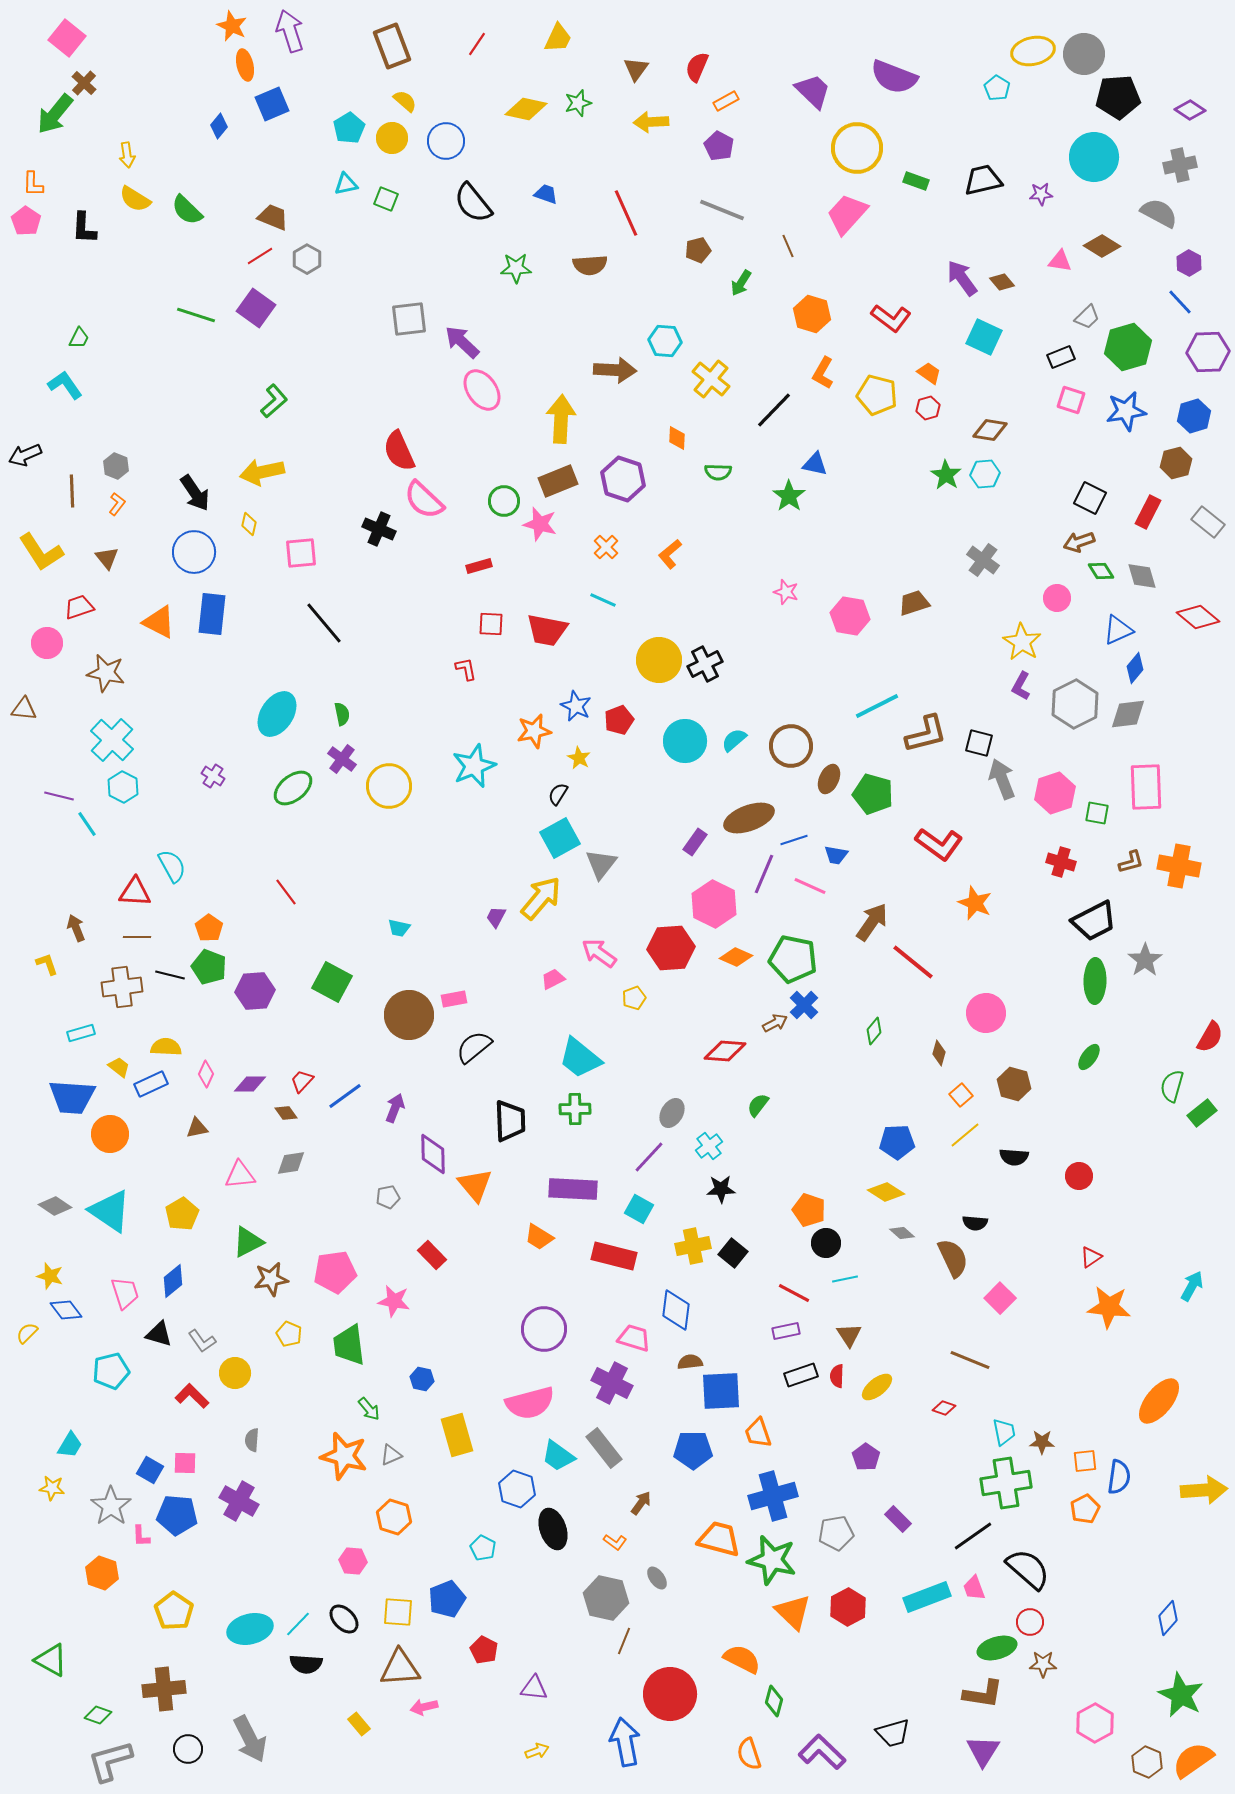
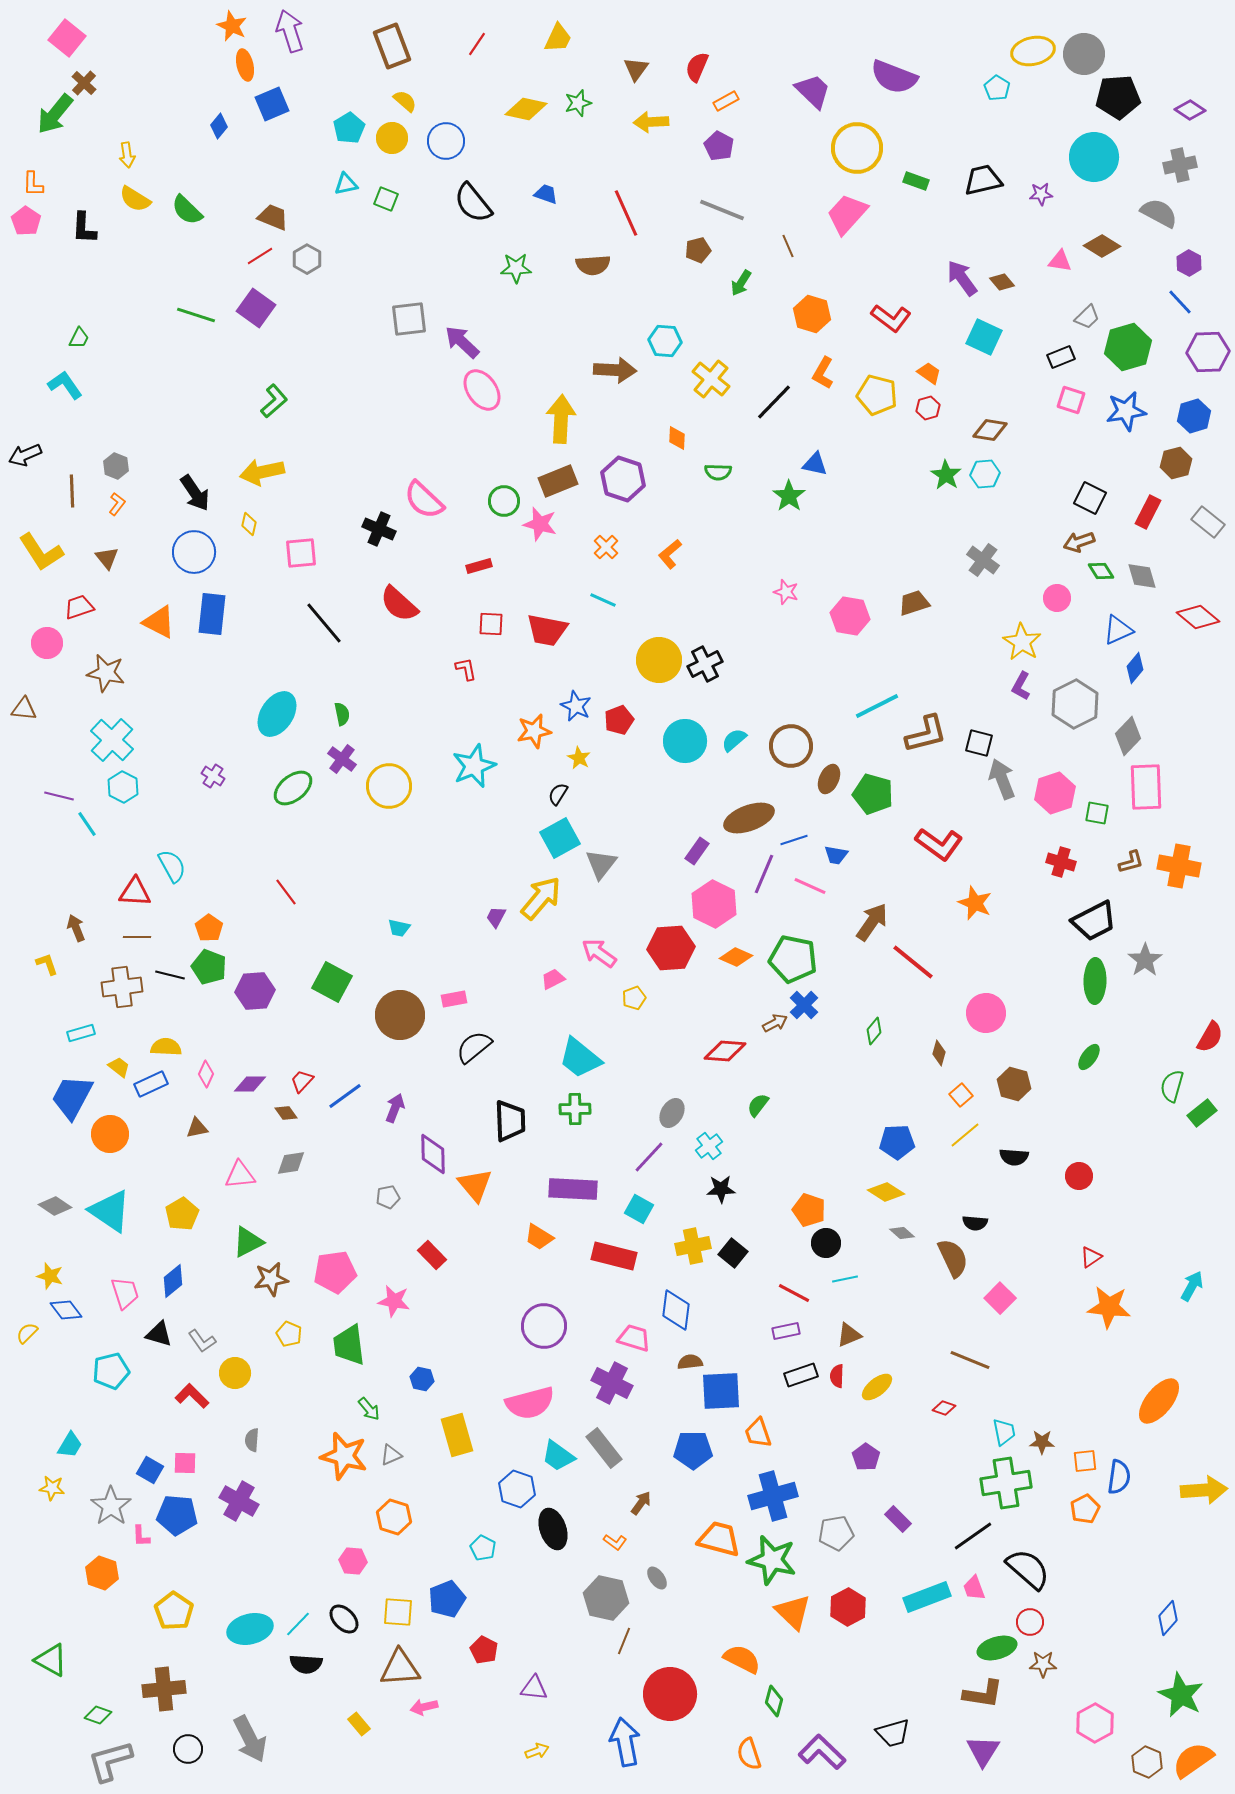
brown semicircle at (590, 265): moved 3 px right
black line at (774, 410): moved 8 px up
red semicircle at (399, 451): moved 153 px down; rotated 24 degrees counterclockwise
gray diamond at (1128, 714): moved 22 px down; rotated 39 degrees counterclockwise
purple rectangle at (695, 842): moved 2 px right, 9 px down
brown circle at (409, 1015): moved 9 px left
blue trapezoid at (72, 1097): rotated 114 degrees clockwise
purple circle at (544, 1329): moved 3 px up
brown triangle at (849, 1335): rotated 40 degrees clockwise
